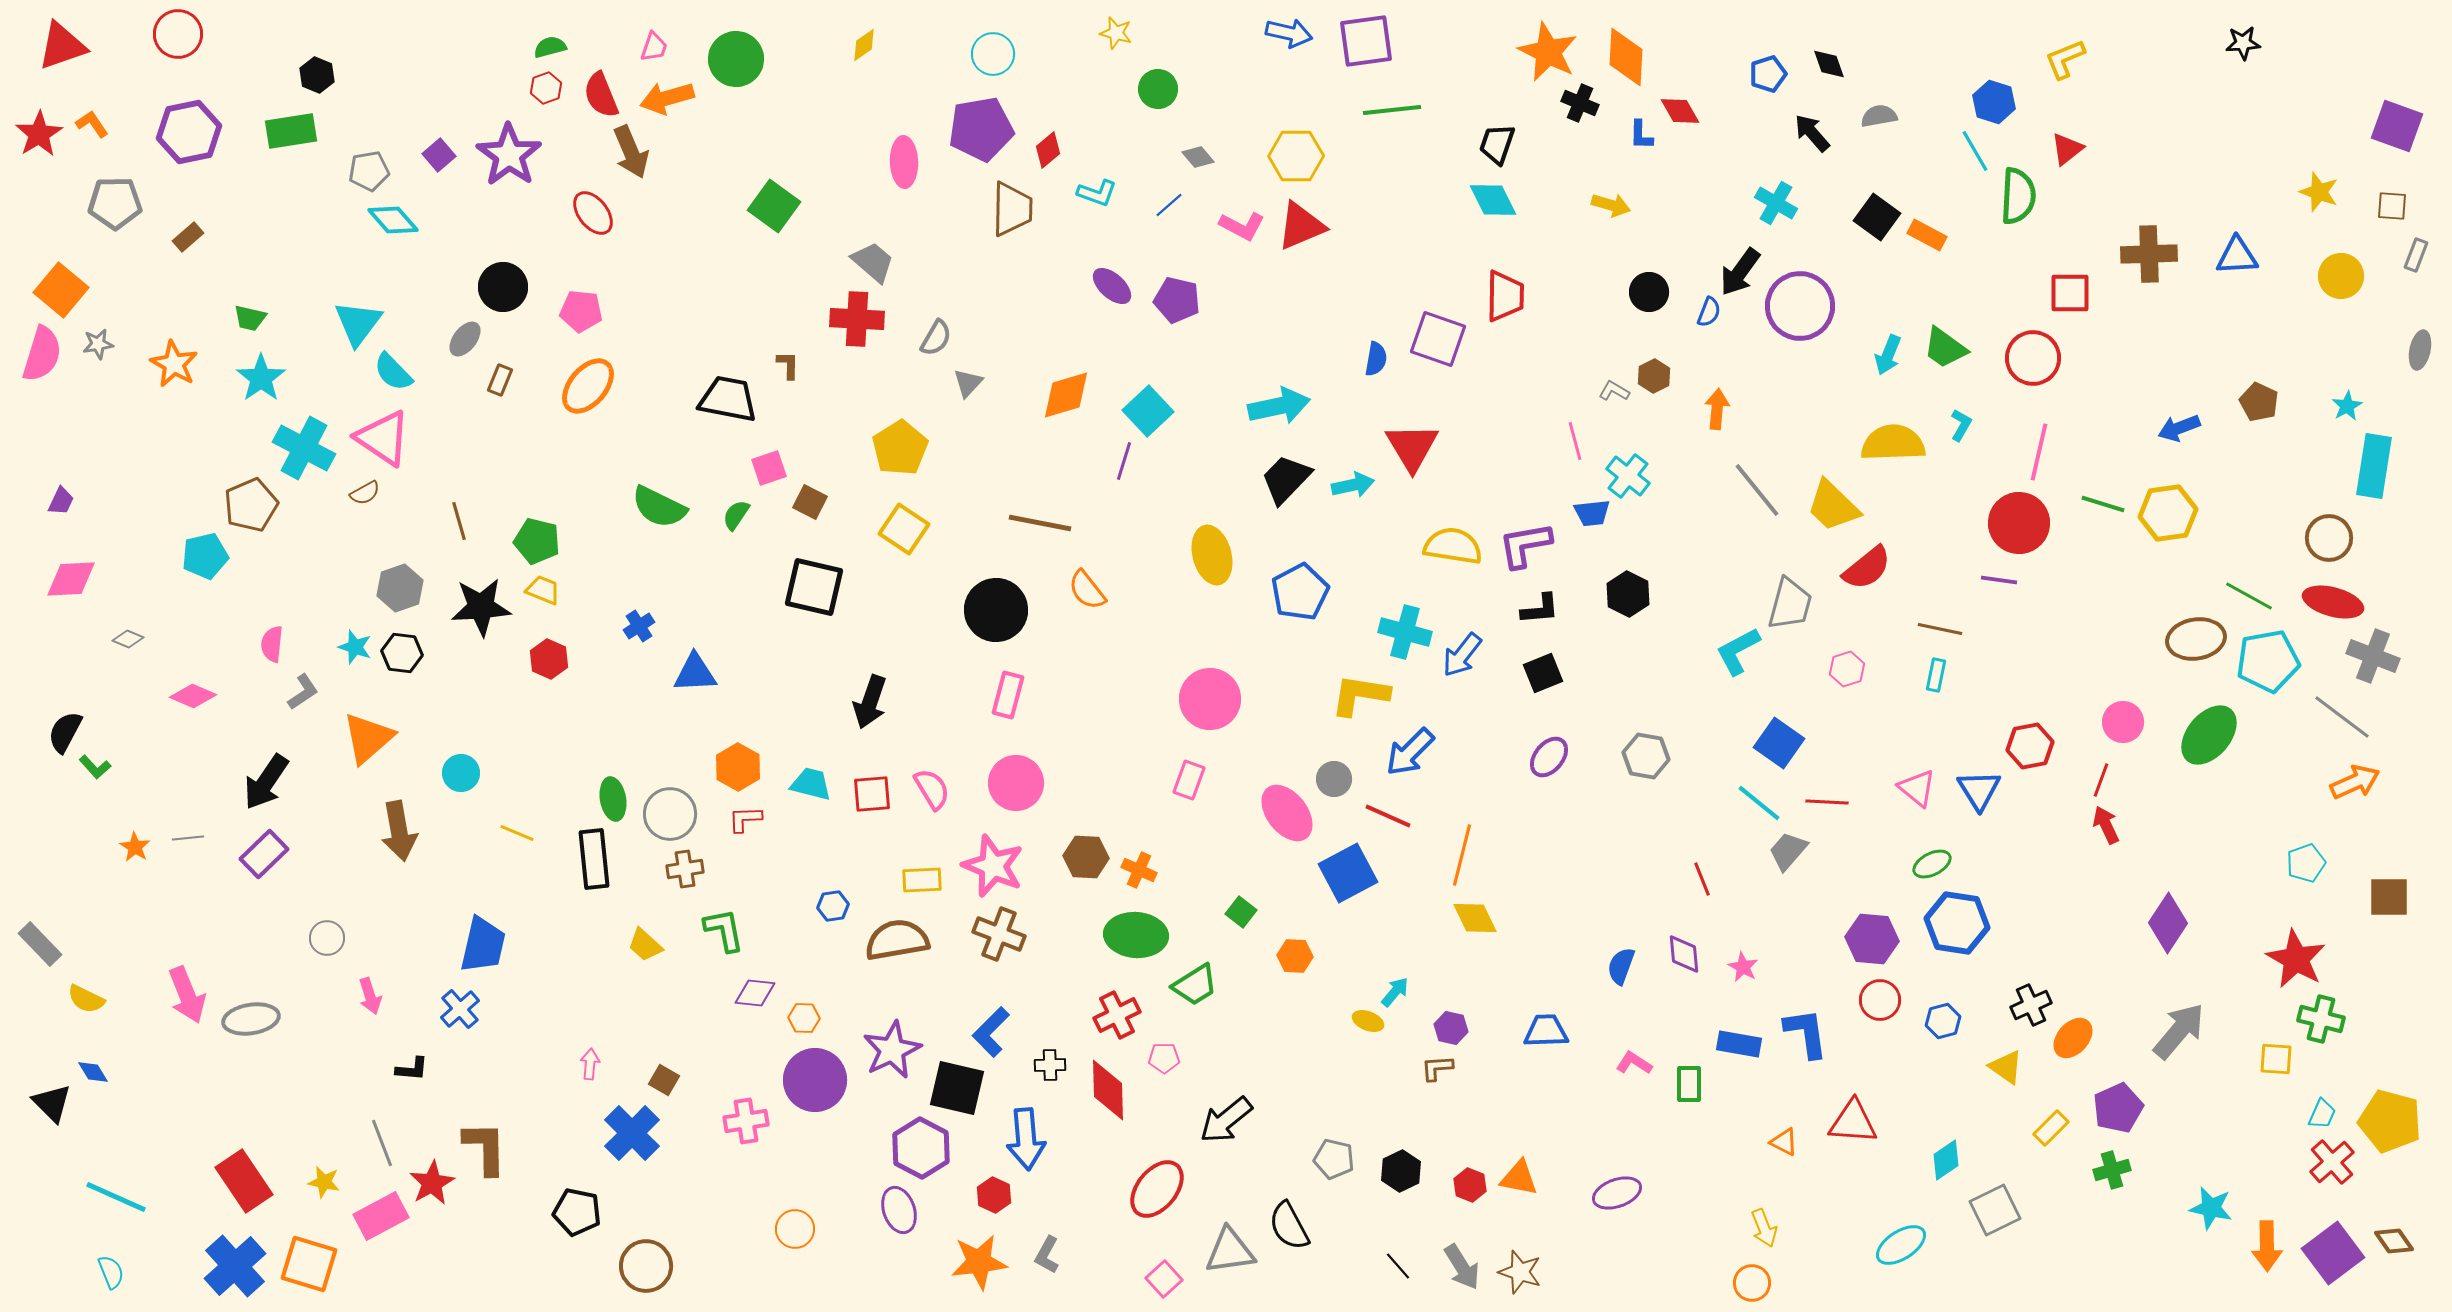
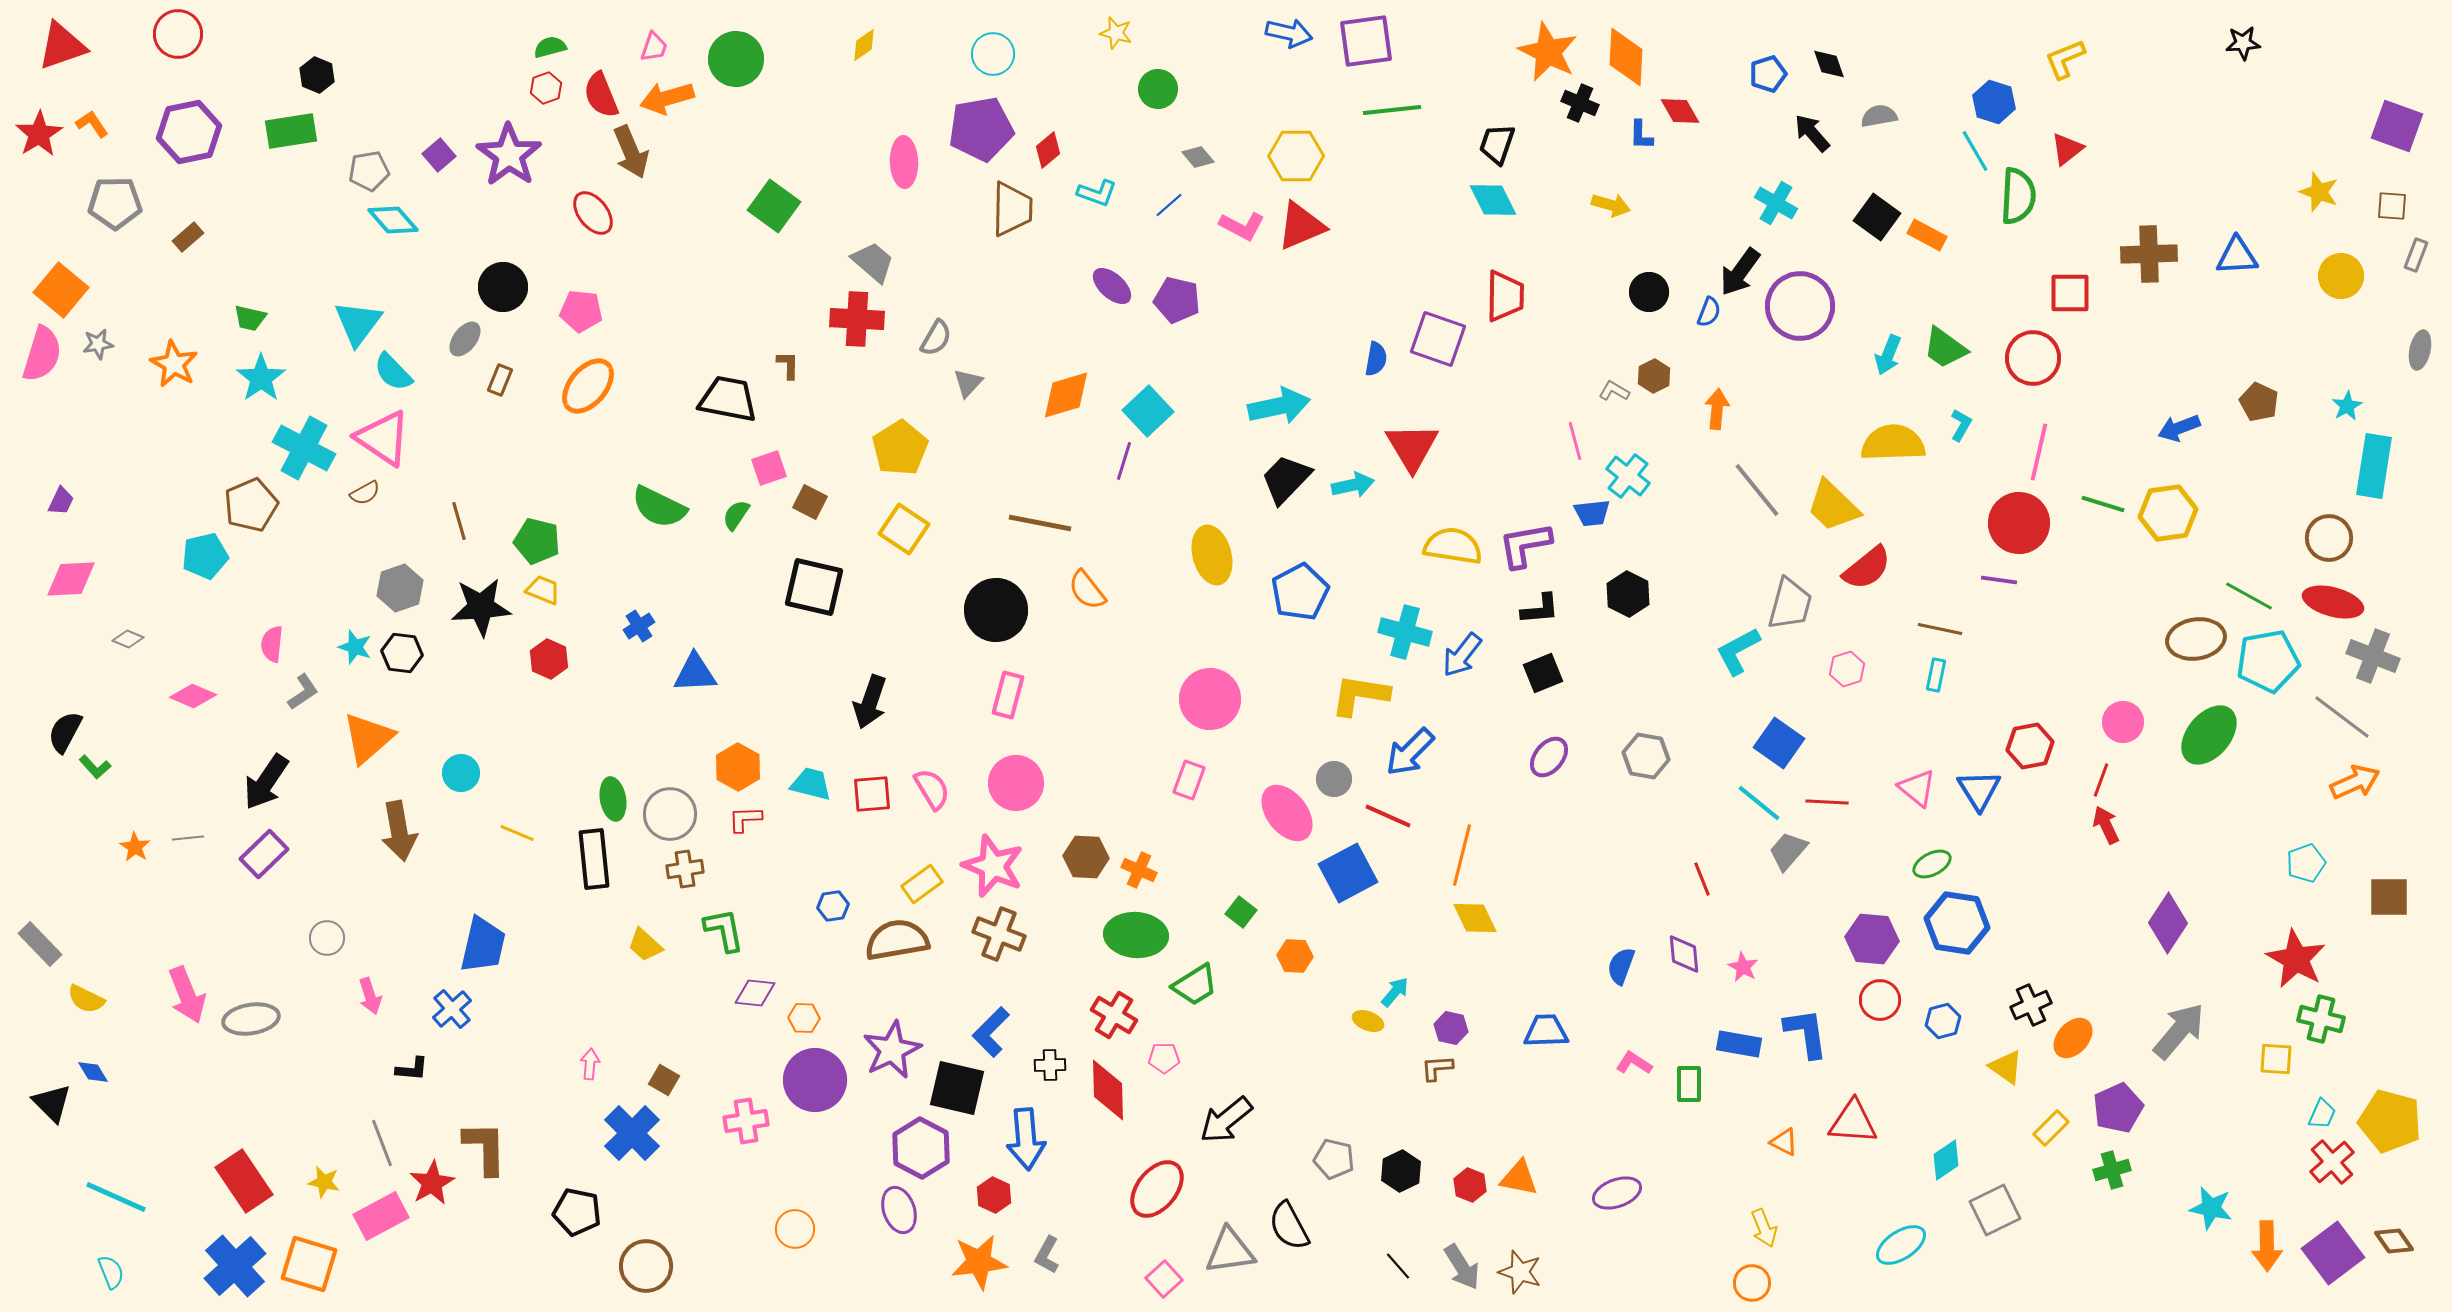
yellow rectangle at (922, 880): moved 4 px down; rotated 33 degrees counterclockwise
blue cross at (460, 1009): moved 8 px left
red cross at (1117, 1015): moved 3 px left; rotated 33 degrees counterclockwise
